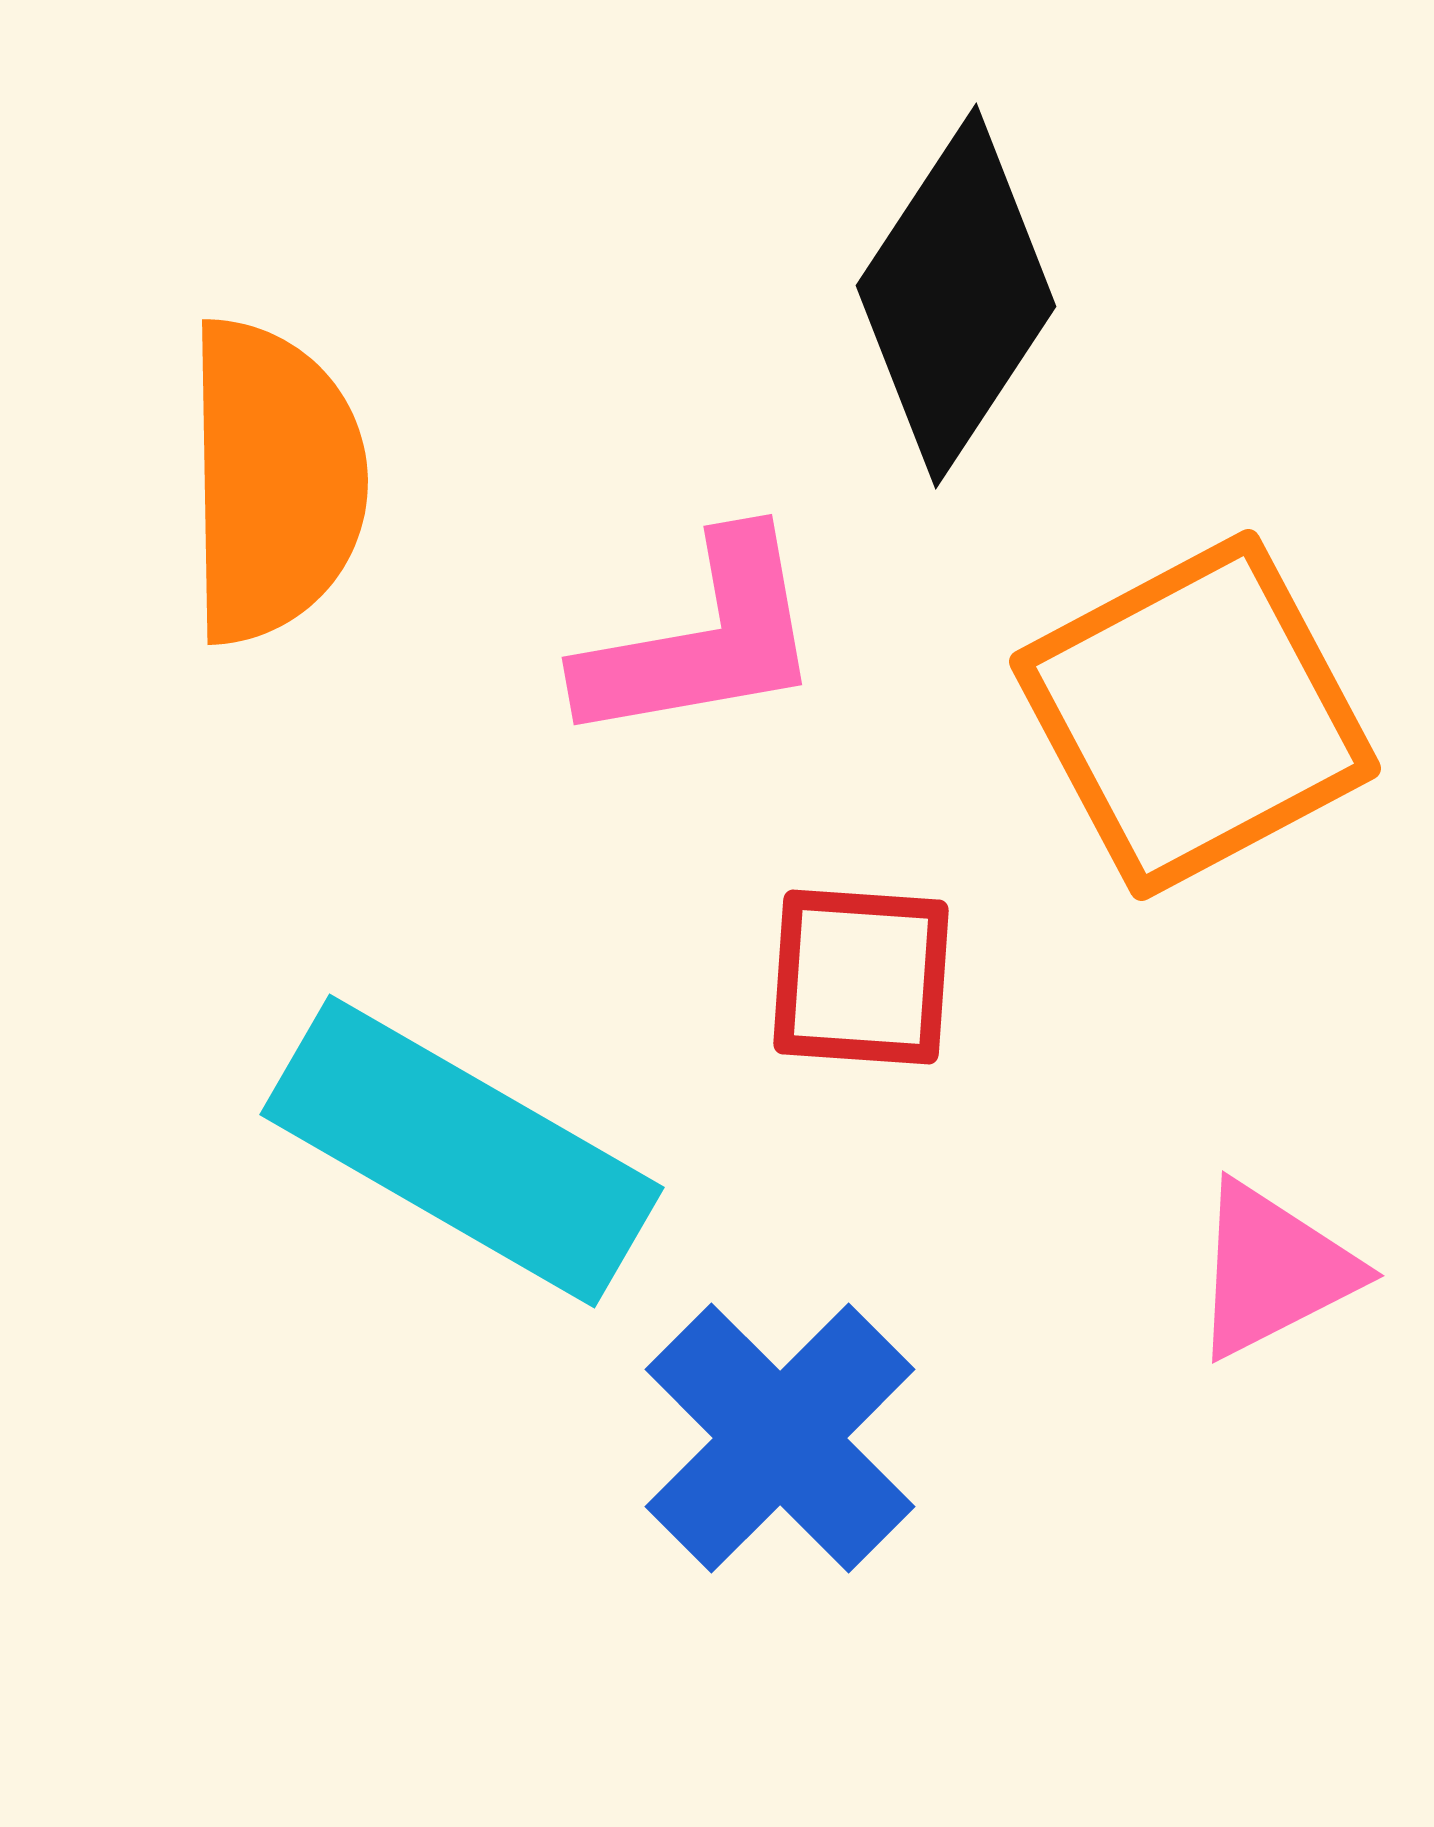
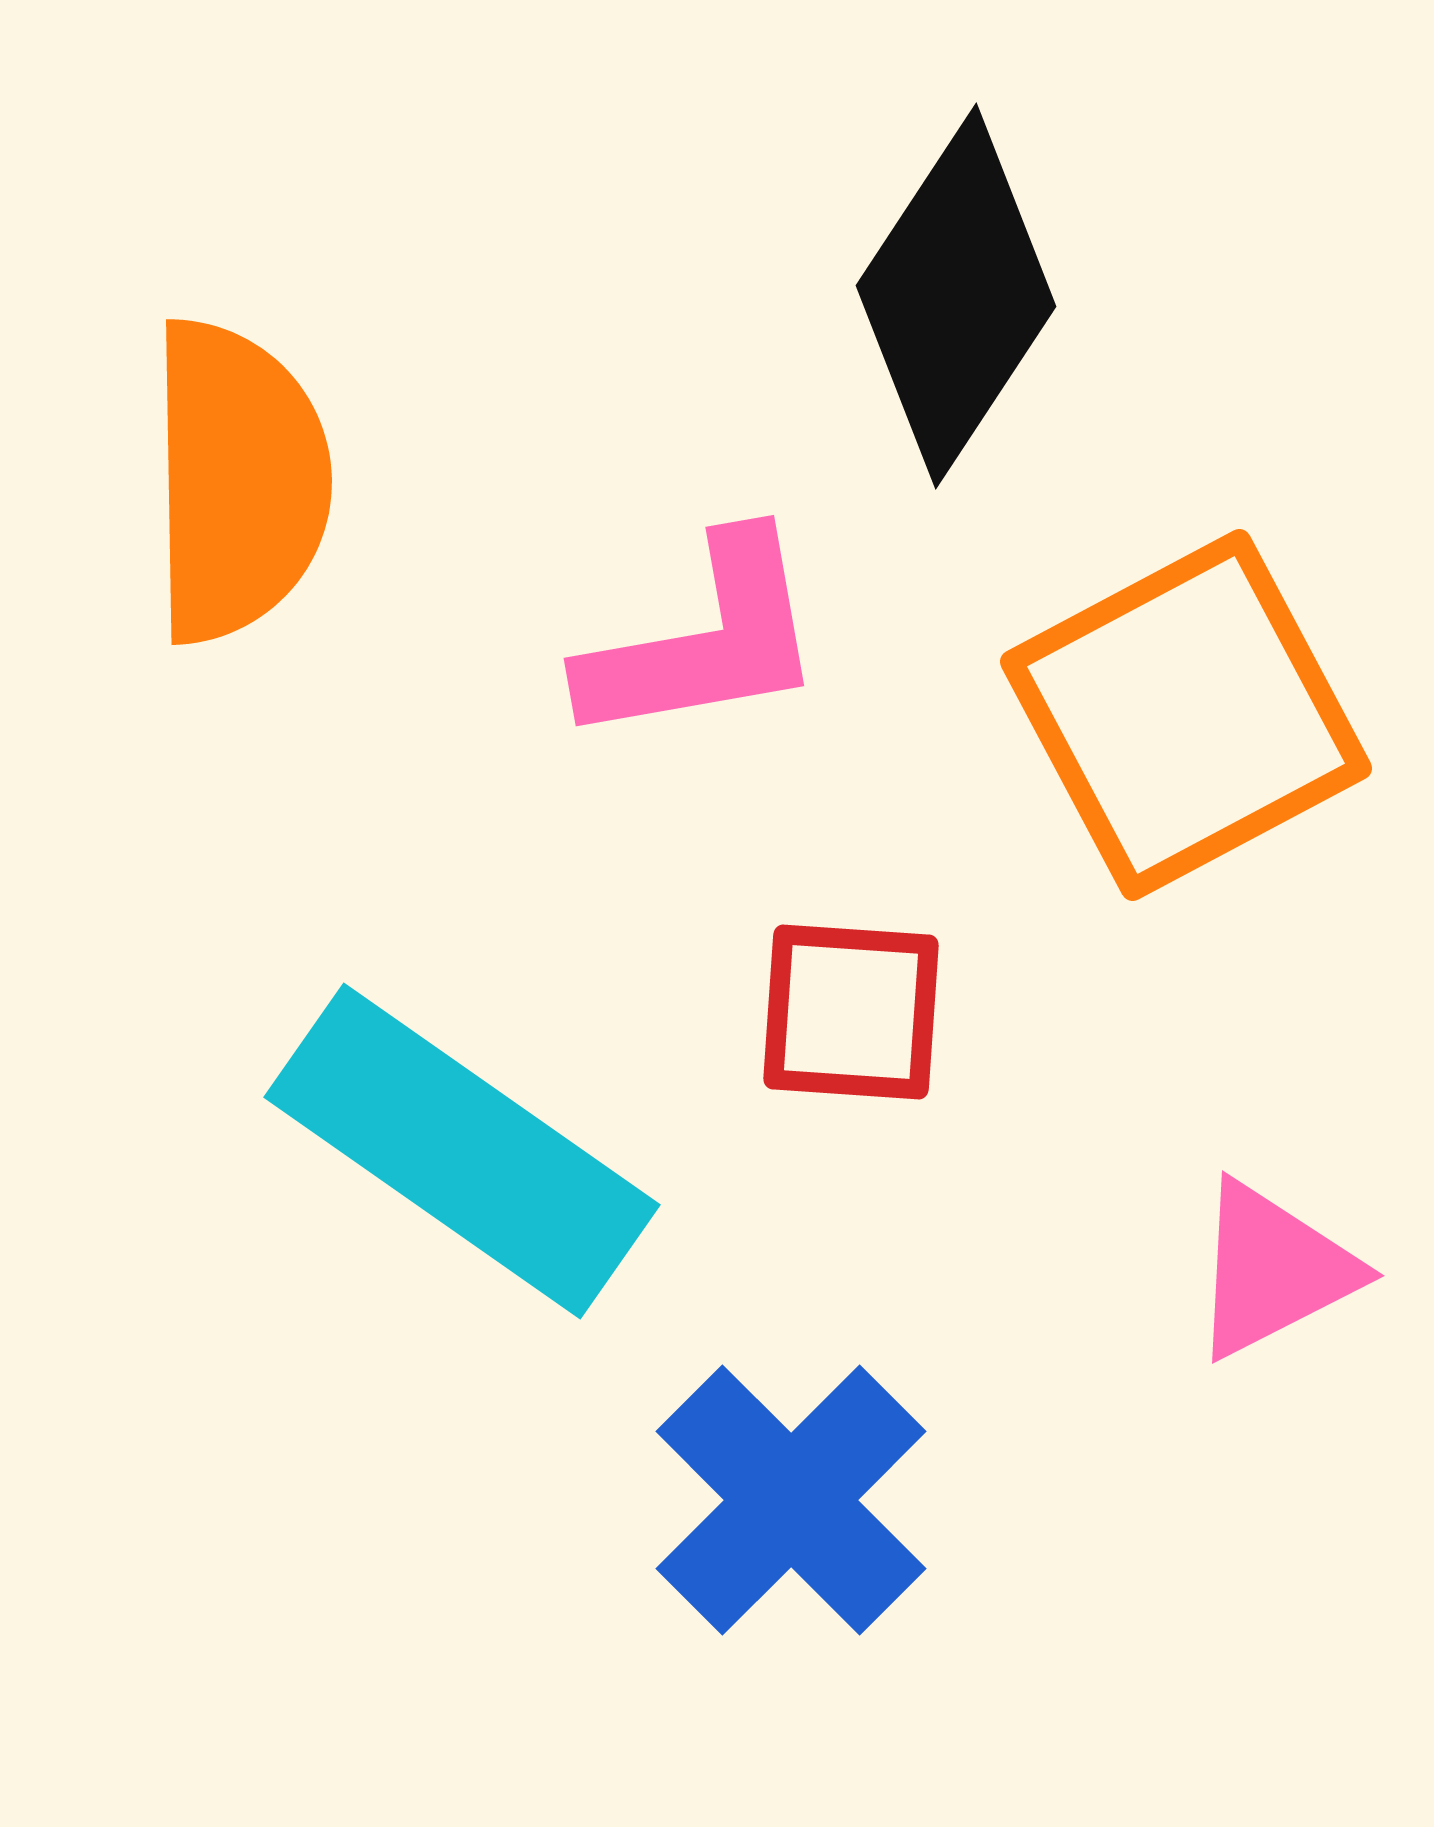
orange semicircle: moved 36 px left
pink L-shape: moved 2 px right, 1 px down
orange square: moved 9 px left
red square: moved 10 px left, 35 px down
cyan rectangle: rotated 5 degrees clockwise
blue cross: moved 11 px right, 62 px down
